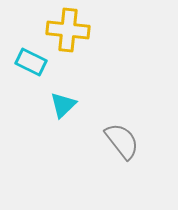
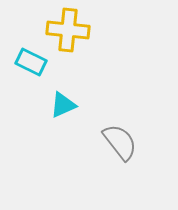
cyan triangle: rotated 20 degrees clockwise
gray semicircle: moved 2 px left, 1 px down
